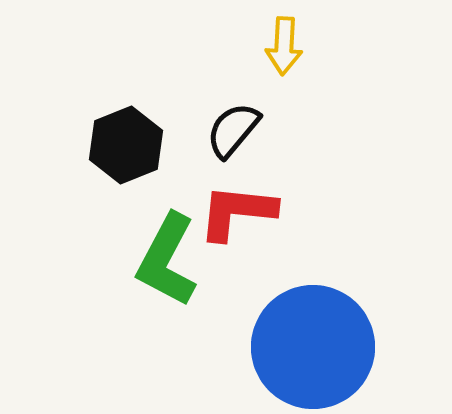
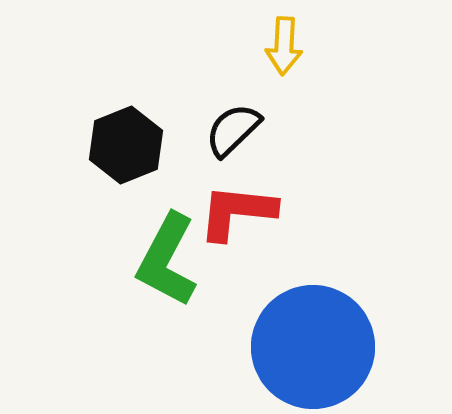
black semicircle: rotated 6 degrees clockwise
